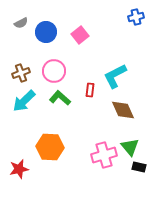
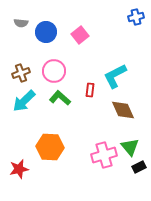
gray semicircle: rotated 32 degrees clockwise
black rectangle: rotated 40 degrees counterclockwise
